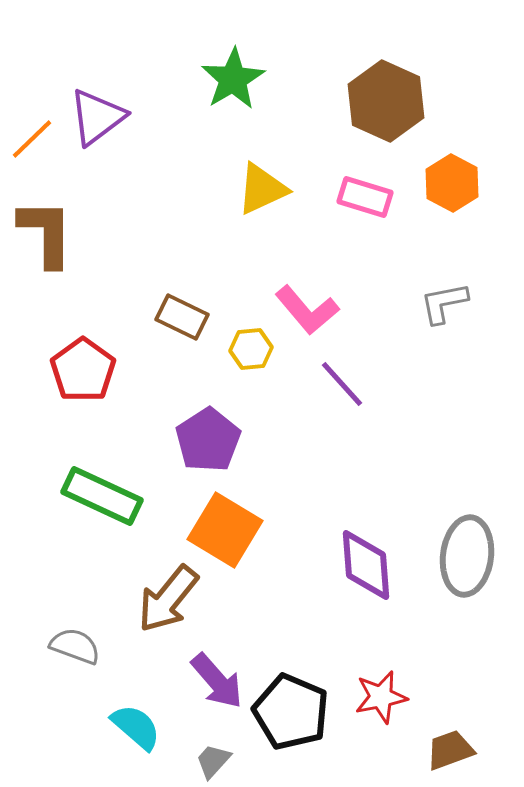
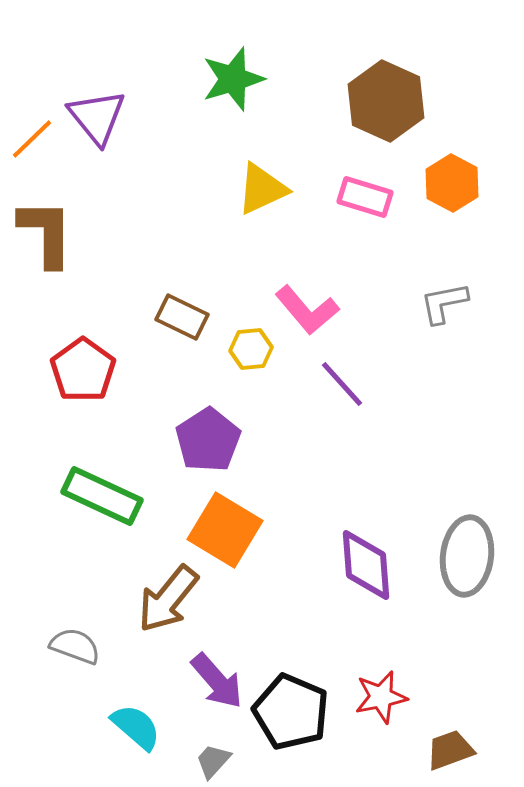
green star: rotated 14 degrees clockwise
purple triangle: rotated 32 degrees counterclockwise
